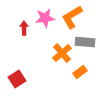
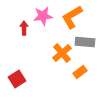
pink star: moved 2 px left, 2 px up
